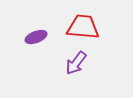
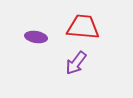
purple ellipse: rotated 30 degrees clockwise
